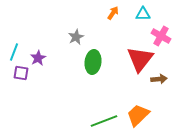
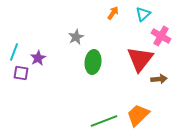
cyan triangle: rotated 42 degrees counterclockwise
